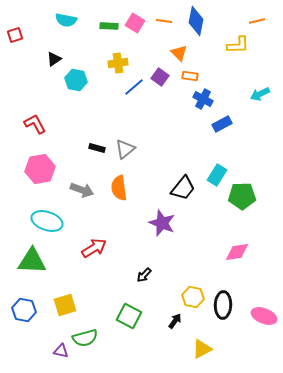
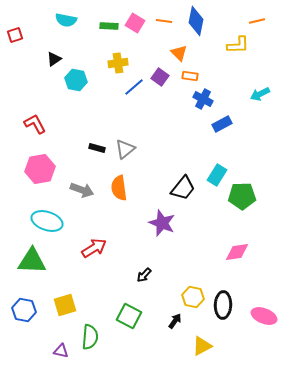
green semicircle at (85, 338): moved 5 px right, 1 px up; rotated 70 degrees counterclockwise
yellow triangle at (202, 349): moved 3 px up
